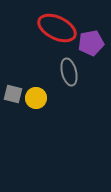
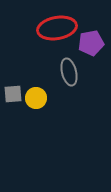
red ellipse: rotated 36 degrees counterclockwise
gray square: rotated 18 degrees counterclockwise
